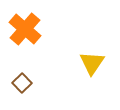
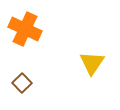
orange cross: rotated 16 degrees counterclockwise
